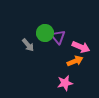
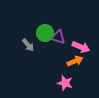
purple triangle: rotated 35 degrees counterclockwise
pink star: rotated 28 degrees clockwise
